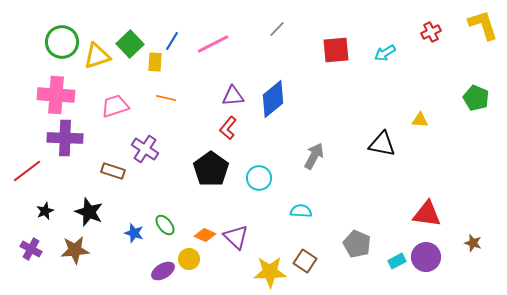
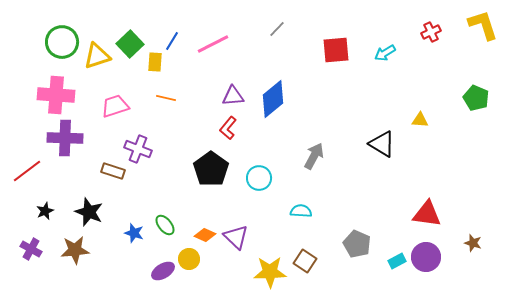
black triangle at (382, 144): rotated 20 degrees clockwise
purple cross at (145, 149): moved 7 px left; rotated 12 degrees counterclockwise
